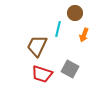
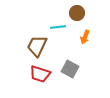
brown circle: moved 2 px right
cyan line: moved 2 px up; rotated 70 degrees clockwise
orange arrow: moved 1 px right, 2 px down
red trapezoid: moved 2 px left
